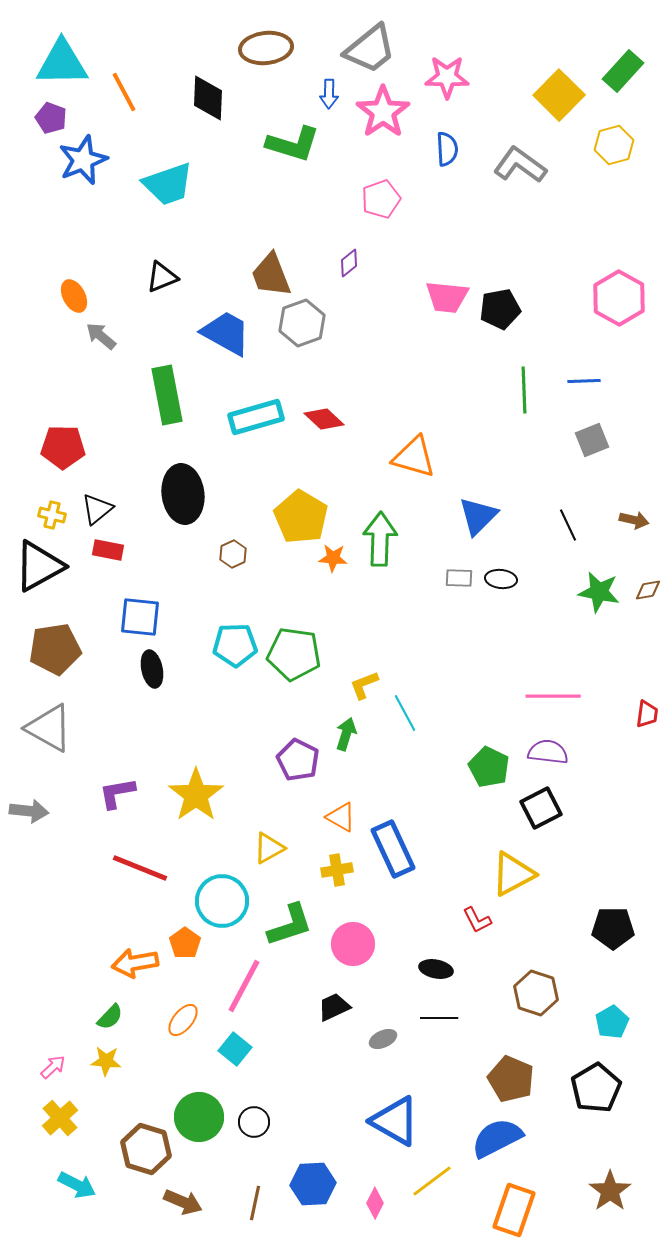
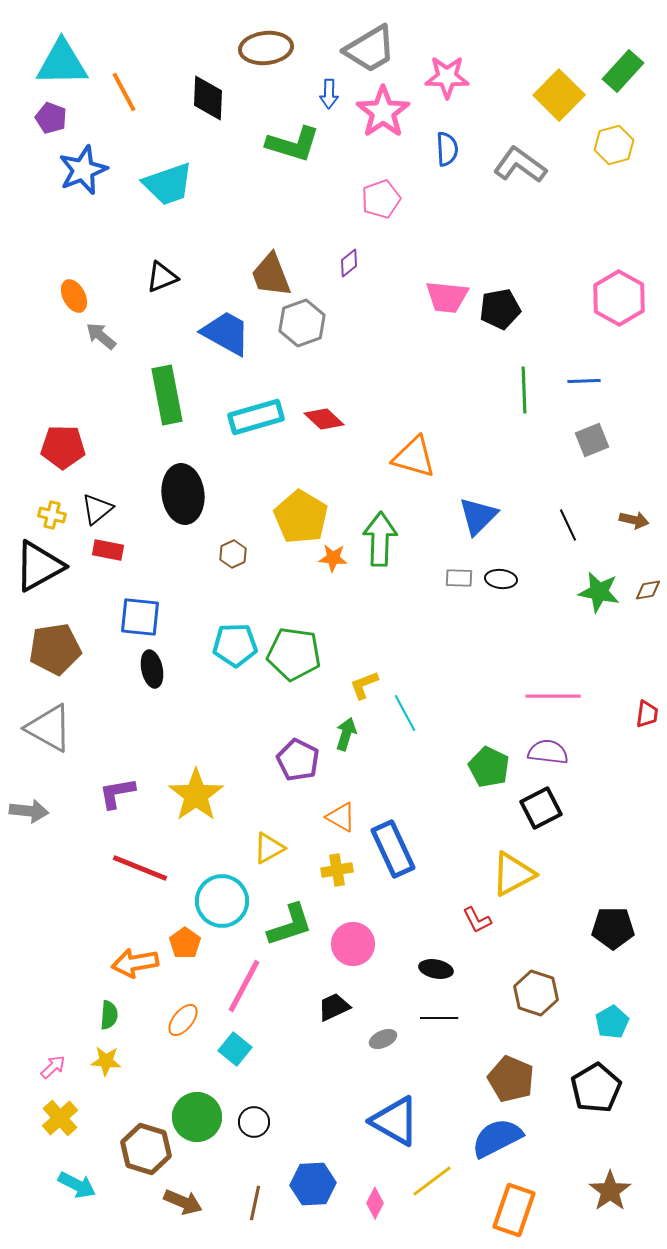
gray trapezoid at (370, 49): rotated 8 degrees clockwise
blue star at (83, 160): moved 10 px down
green semicircle at (110, 1017): moved 1 px left, 2 px up; rotated 40 degrees counterclockwise
green circle at (199, 1117): moved 2 px left
